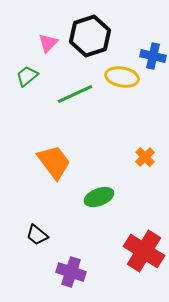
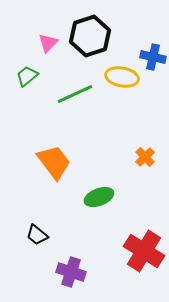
blue cross: moved 1 px down
